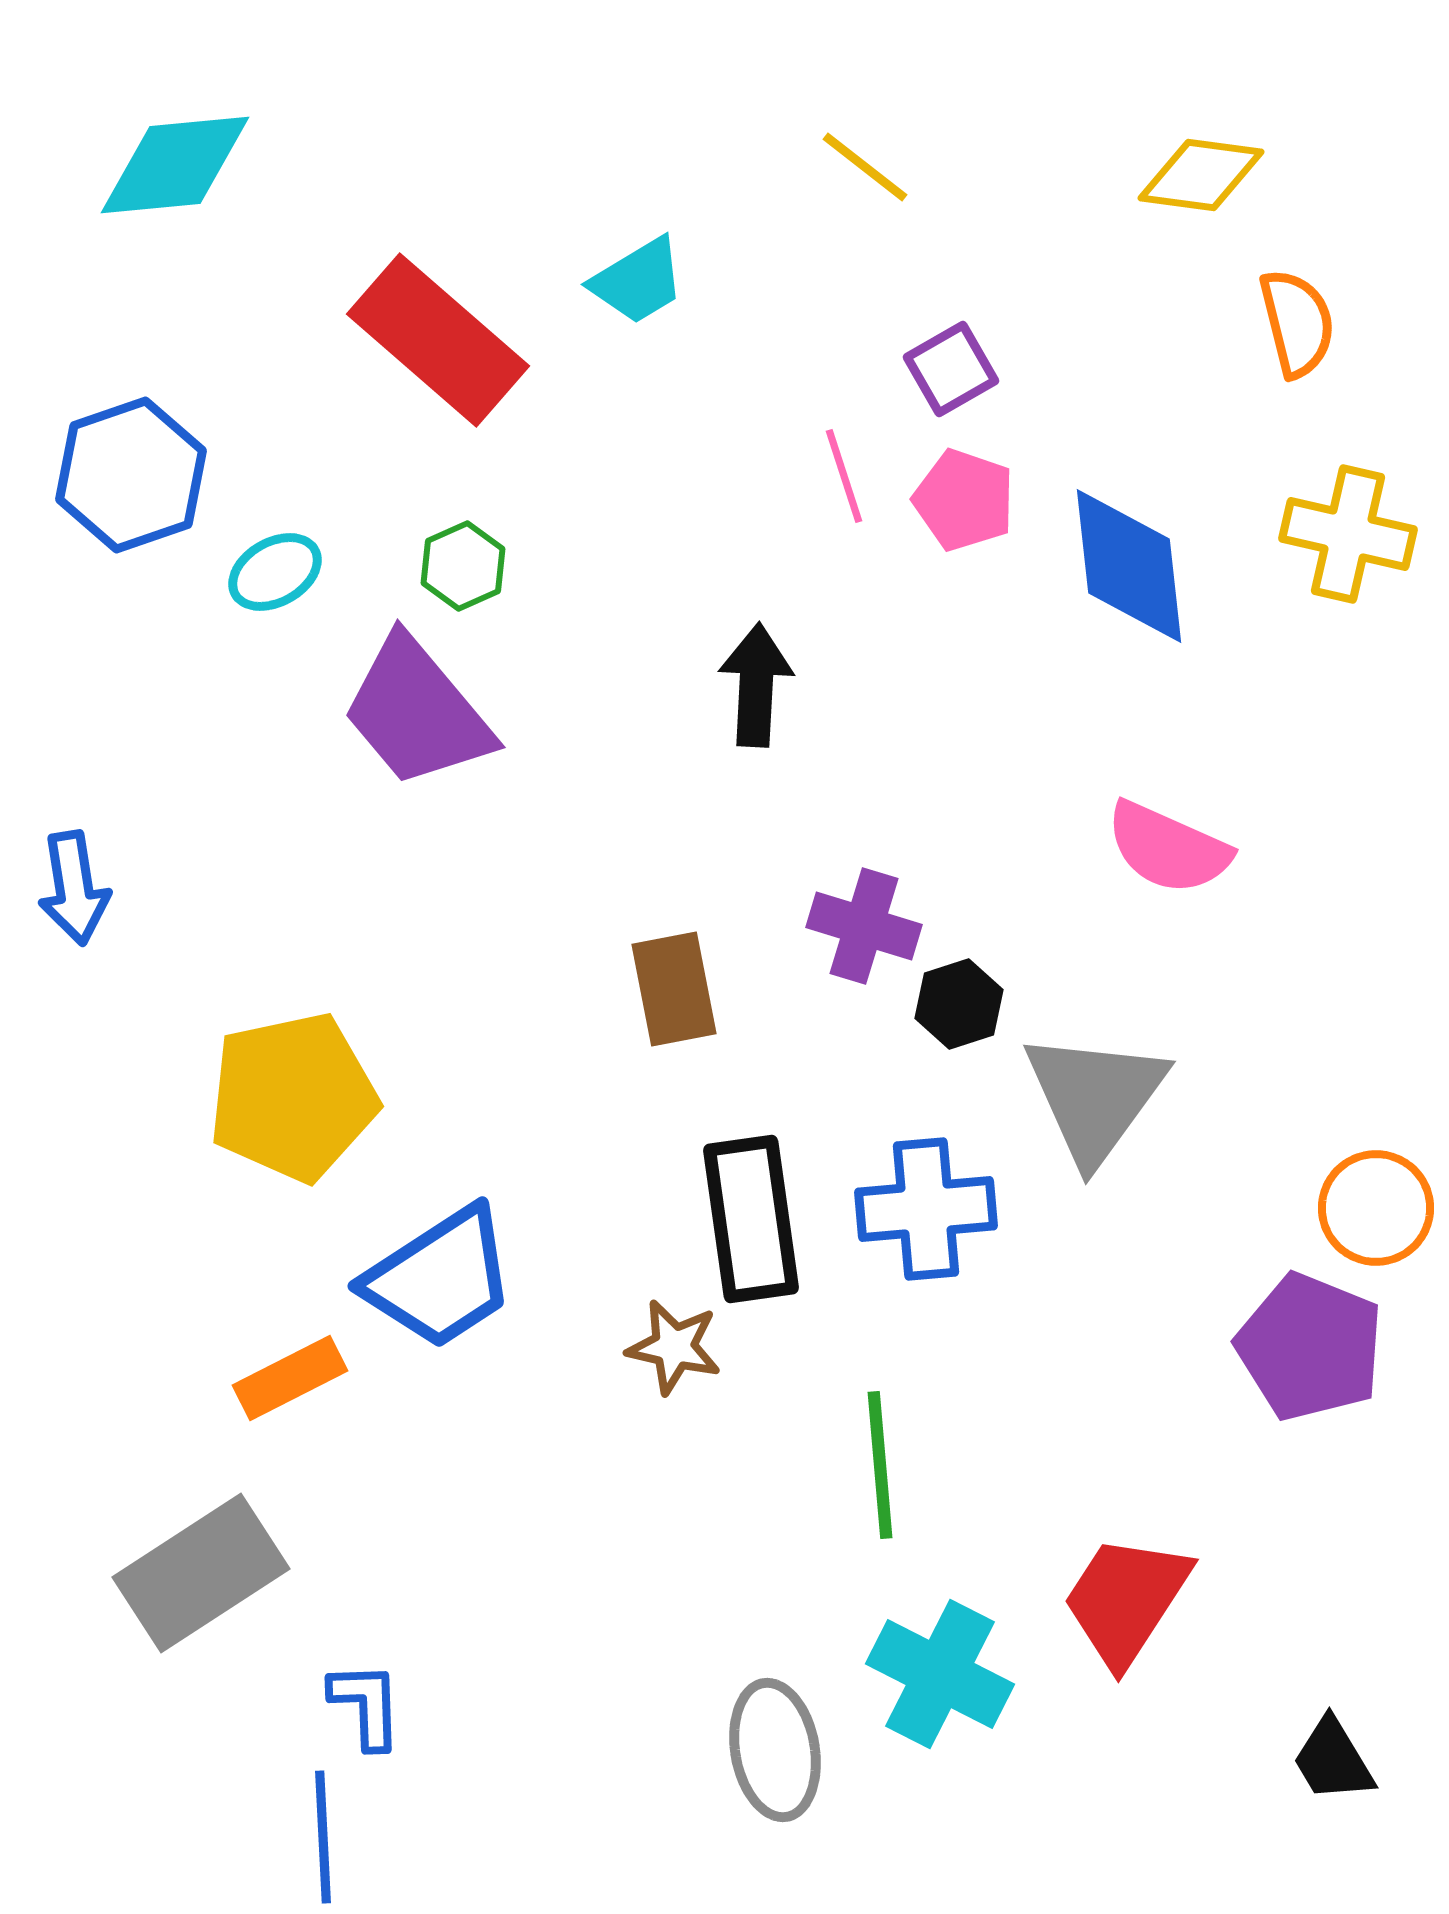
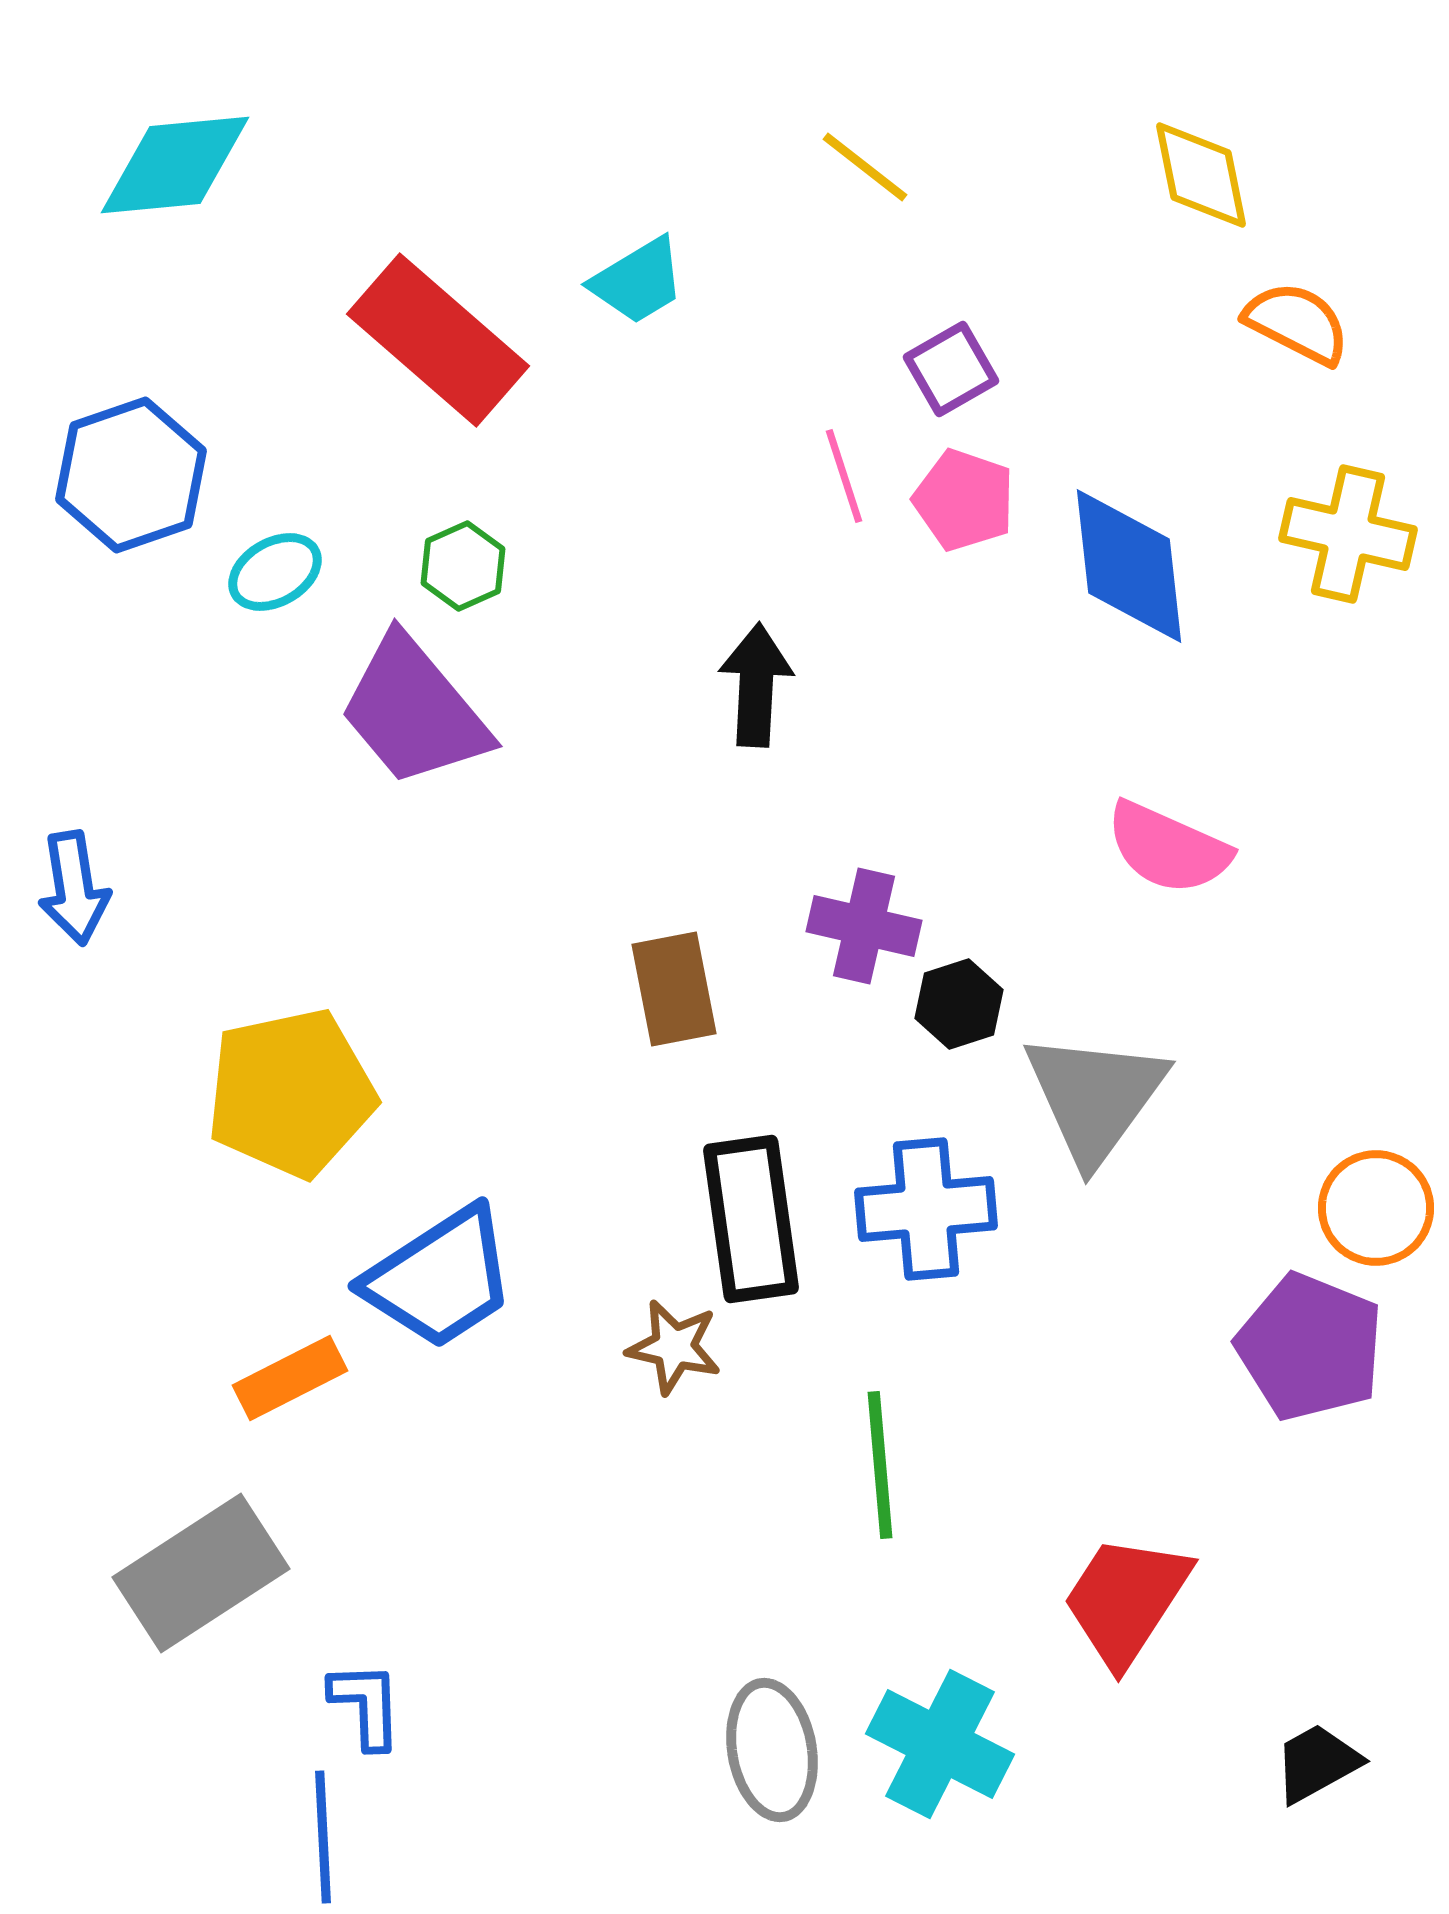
yellow diamond: rotated 71 degrees clockwise
orange semicircle: rotated 49 degrees counterclockwise
purple trapezoid: moved 3 px left, 1 px up
purple cross: rotated 4 degrees counterclockwise
yellow pentagon: moved 2 px left, 4 px up
cyan cross: moved 70 px down
gray ellipse: moved 3 px left
black trapezoid: moved 16 px left, 3 px down; rotated 92 degrees clockwise
